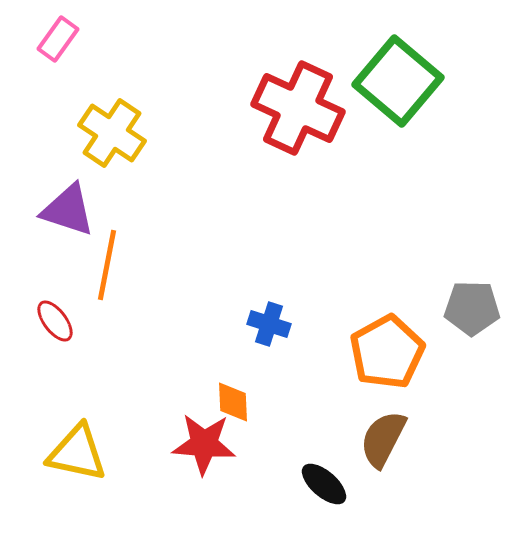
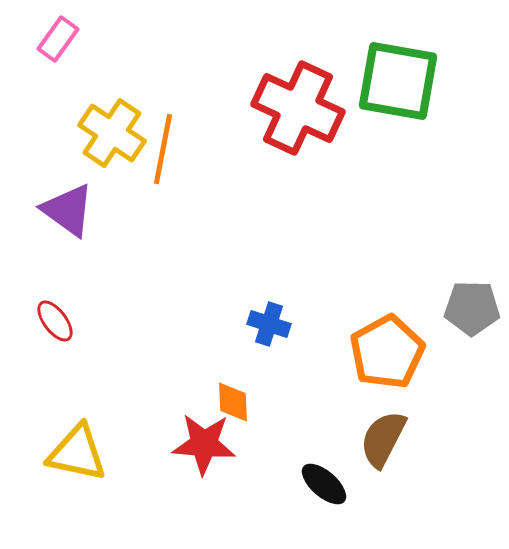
green square: rotated 30 degrees counterclockwise
purple triangle: rotated 18 degrees clockwise
orange line: moved 56 px right, 116 px up
